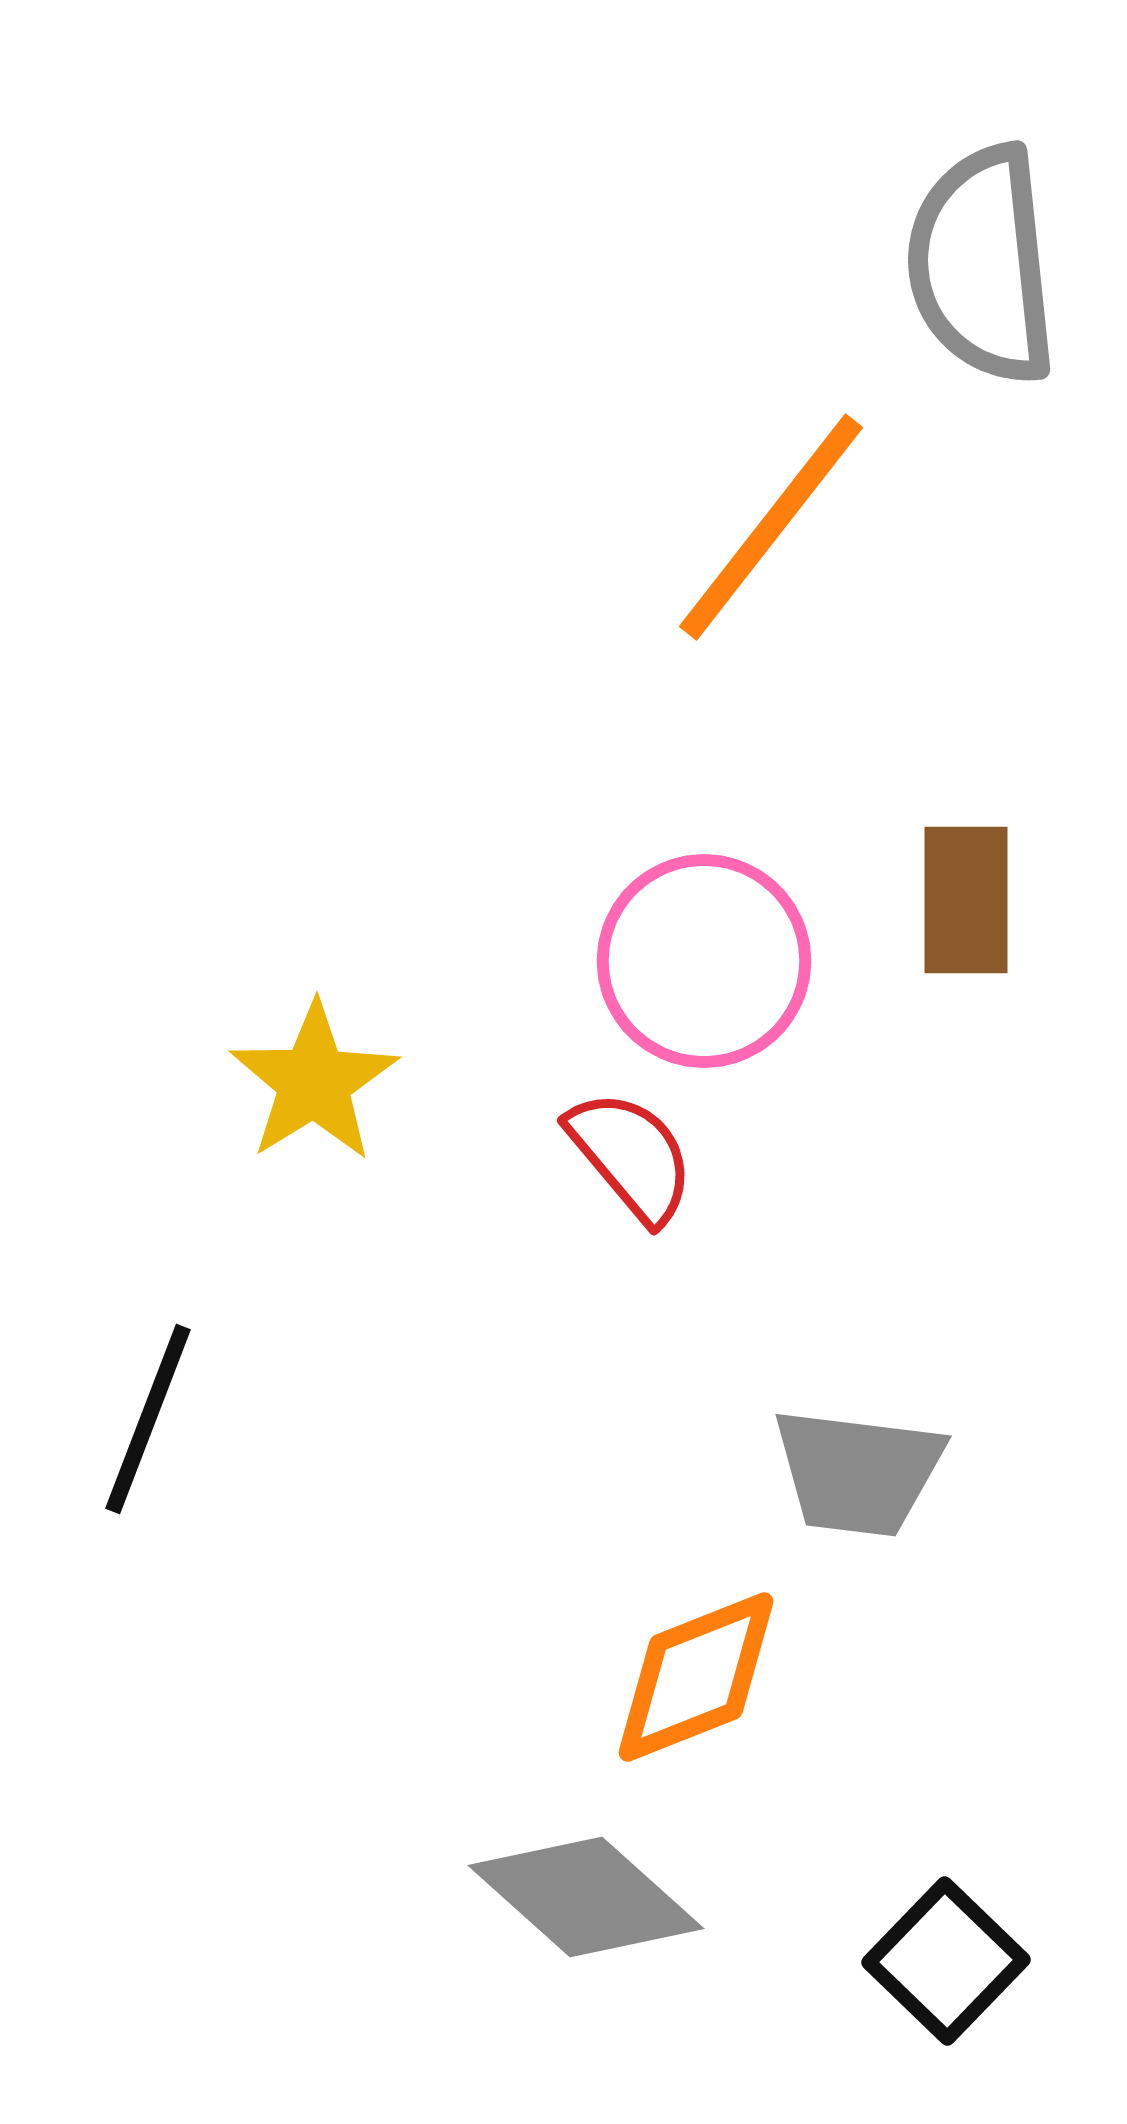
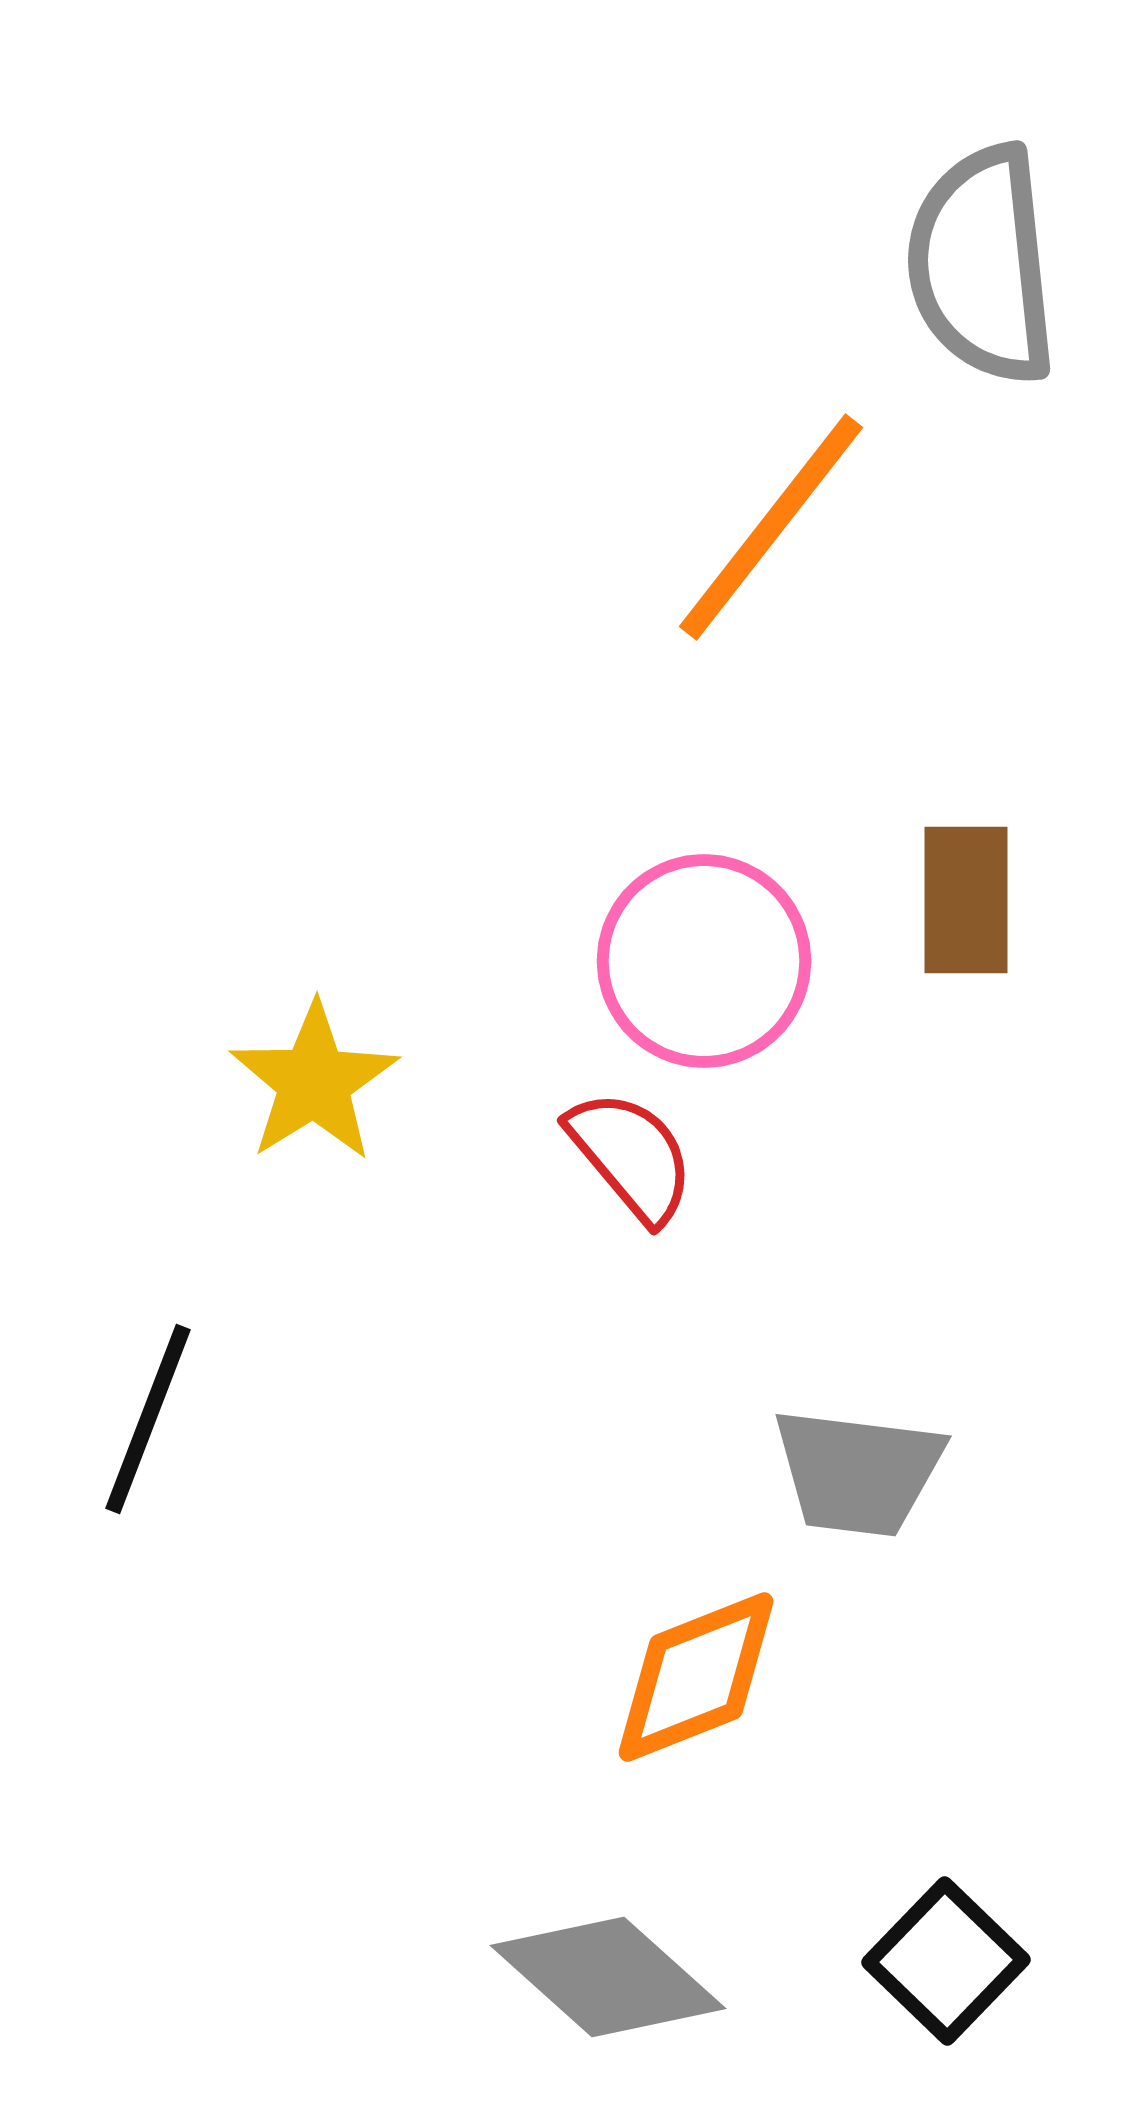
gray diamond: moved 22 px right, 80 px down
